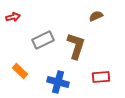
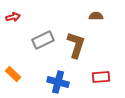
brown semicircle: rotated 24 degrees clockwise
brown L-shape: moved 1 px up
orange rectangle: moved 7 px left, 3 px down
